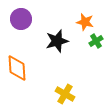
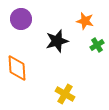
orange star: moved 1 px up
green cross: moved 1 px right, 4 px down
